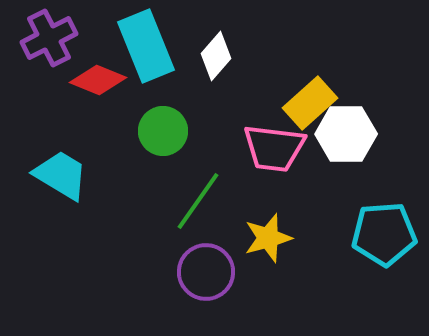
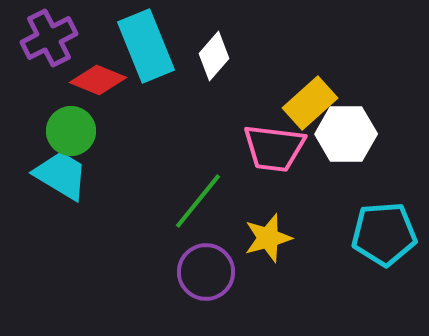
white diamond: moved 2 px left
green circle: moved 92 px left
green line: rotated 4 degrees clockwise
